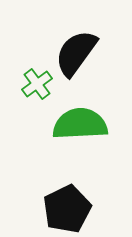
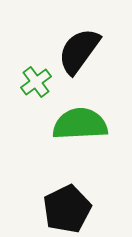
black semicircle: moved 3 px right, 2 px up
green cross: moved 1 px left, 2 px up
